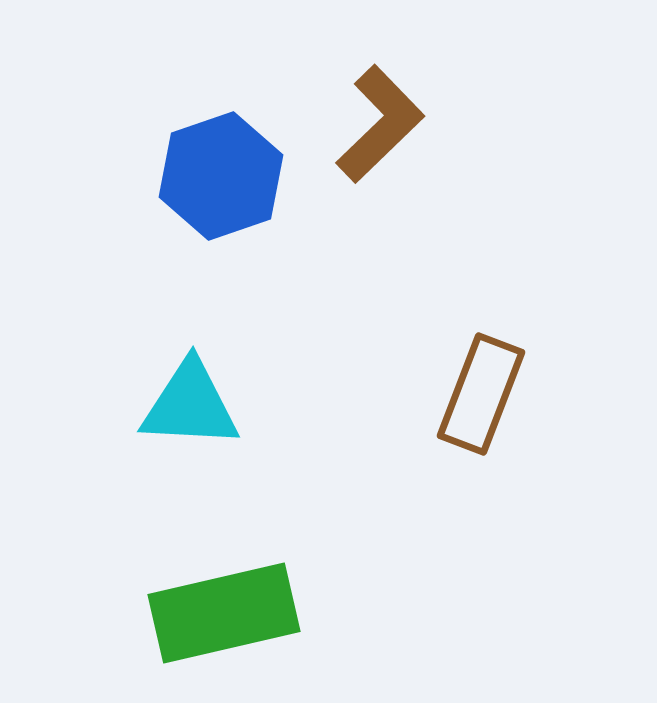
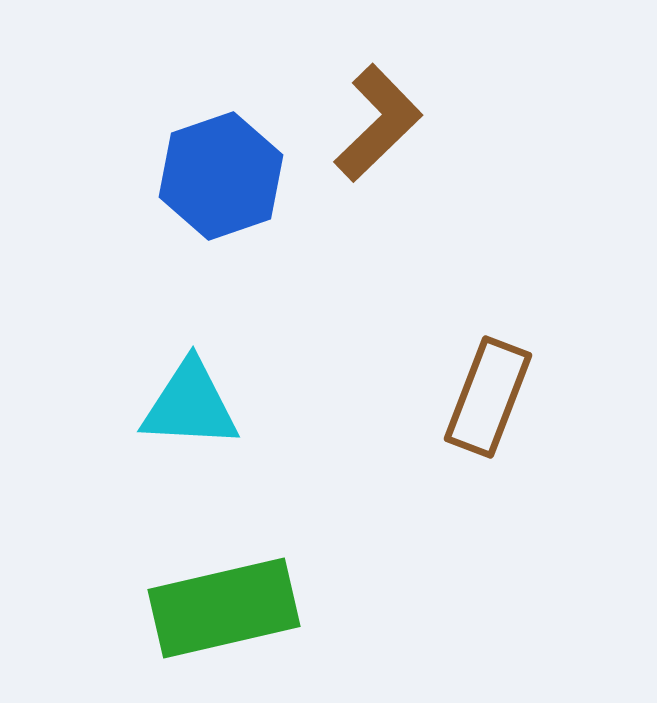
brown L-shape: moved 2 px left, 1 px up
brown rectangle: moved 7 px right, 3 px down
green rectangle: moved 5 px up
